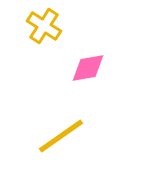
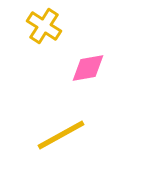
yellow line: moved 1 px up; rotated 6 degrees clockwise
